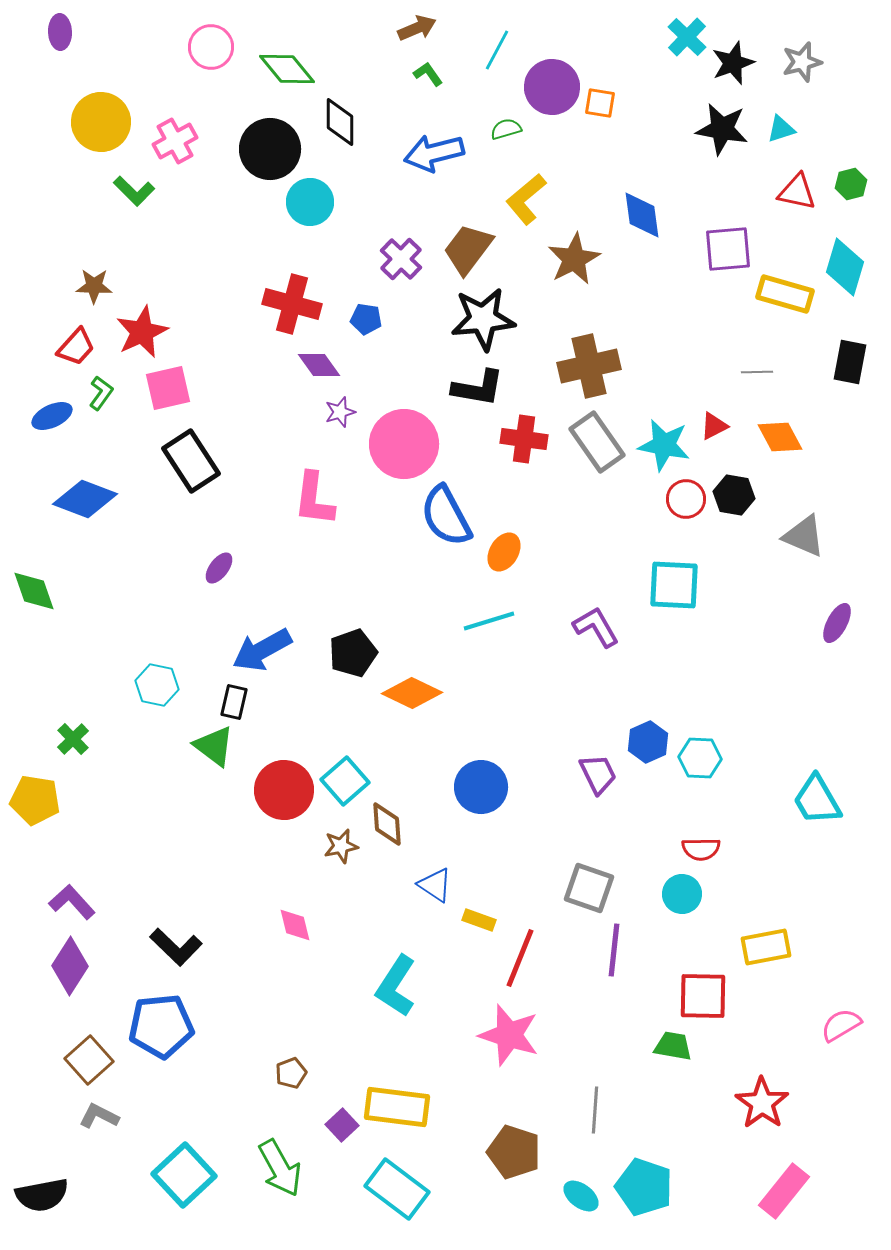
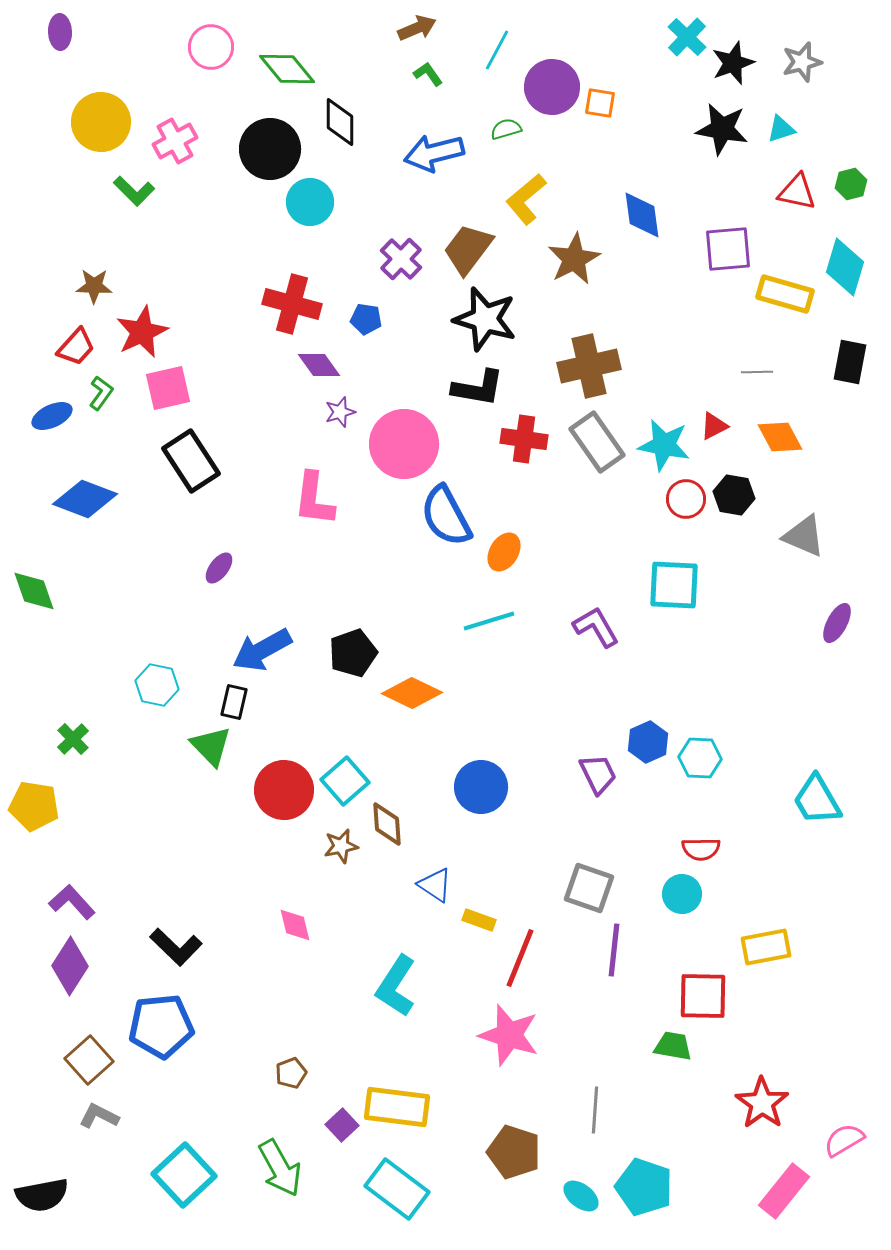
black star at (483, 319): moved 2 px right; rotated 22 degrees clockwise
green triangle at (214, 746): moved 3 px left; rotated 9 degrees clockwise
yellow pentagon at (35, 800): moved 1 px left, 6 px down
pink semicircle at (841, 1025): moved 3 px right, 115 px down
